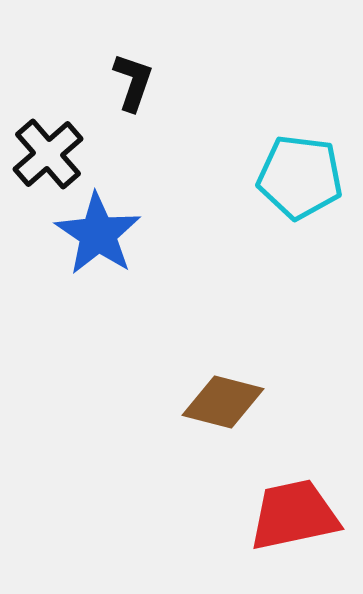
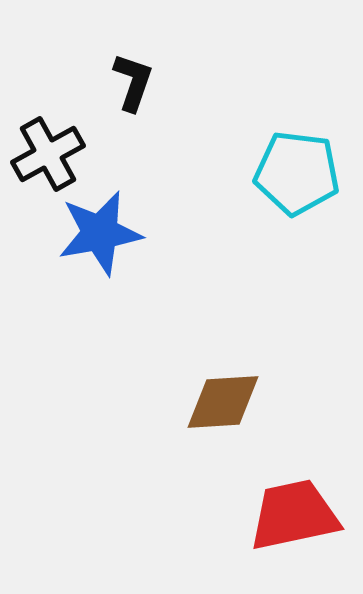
black cross: rotated 12 degrees clockwise
cyan pentagon: moved 3 px left, 4 px up
blue star: moved 2 px right, 1 px up; rotated 28 degrees clockwise
brown diamond: rotated 18 degrees counterclockwise
